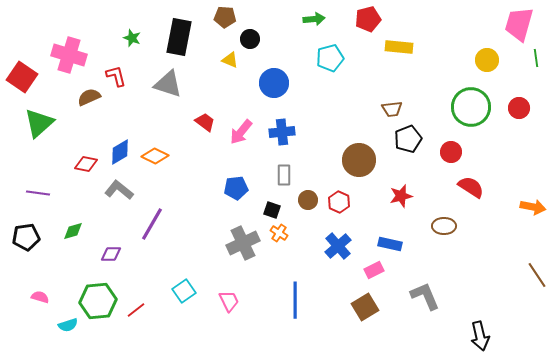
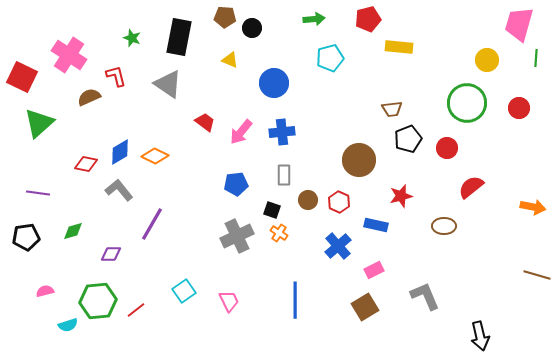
black circle at (250, 39): moved 2 px right, 11 px up
pink cross at (69, 55): rotated 16 degrees clockwise
green line at (536, 58): rotated 12 degrees clockwise
red square at (22, 77): rotated 8 degrees counterclockwise
gray triangle at (168, 84): rotated 16 degrees clockwise
green circle at (471, 107): moved 4 px left, 4 px up
red circle at (451, 152): moved 4 px left, 4 px up
red semicircle at (471, 187): rotated 72 degrees counterclockwise
blue pentagon at (236, 188): moved 4 px up
gray L-shape at (119, 190): rotated 12 degrees clockwise
gray cross at (243, 243): moved 6 px left, 7 px up
blue rectangle at (390, 244): moved 14 px left, 19 px up
brown line at (537, 275): rotated 40 degrees counterclockwise
pink semicircle at (40, 297): moved 5 px right, 6 px up; rotated 30 degrees counterclockwise
